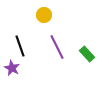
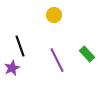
yellow circle: moved 10 px right
purple line: moved 13 px down
purple star: rotated 21 degrees clockwise
